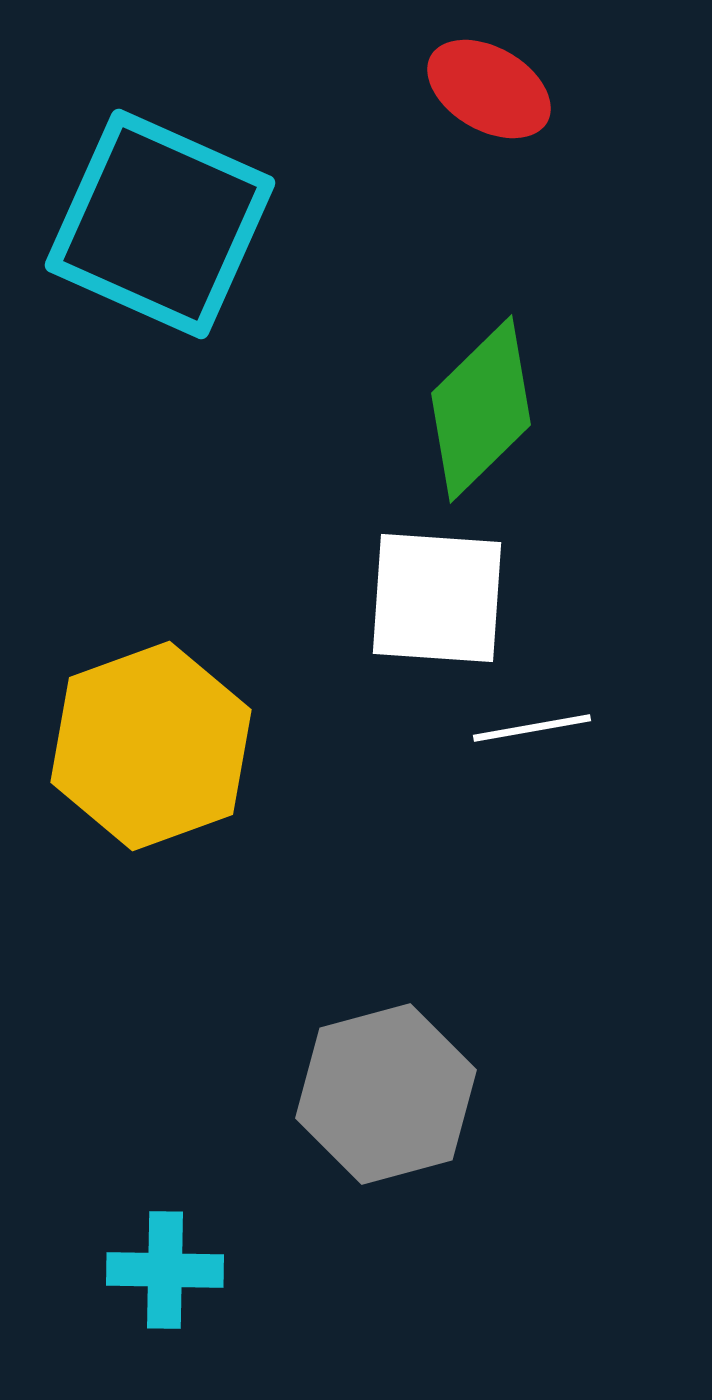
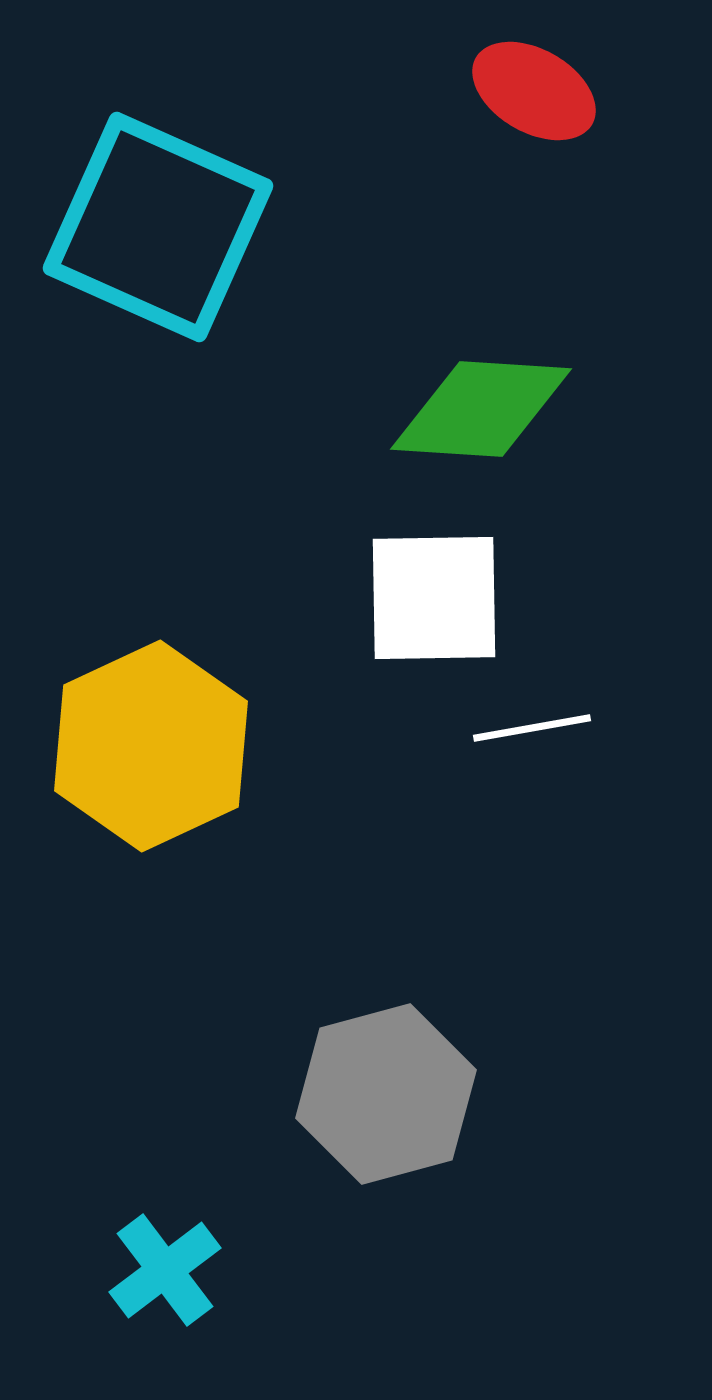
red ellipse: moved 45 px right, 2 px down
cyan square: moved 2 px left, 3 px down
green diamond: rotated 48 degrees clockwise
white square: moved 3 px left; rotated 5 degrees counterclockwise
yellow hexagon: rotated 5 degrees counterclockwise
cyan cross: rotated 38 degrees counterclockwise
